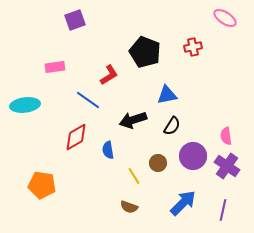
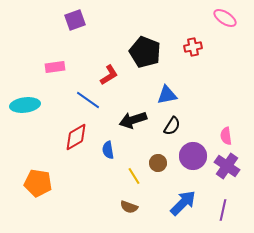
orange pentagon: moved 4 px left, 2 px up
